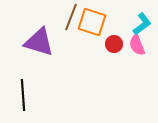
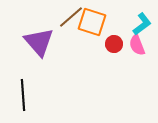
brown line: rotated 28 degrees clockwise
purple triangle: rotated 32 degrees clockwise
